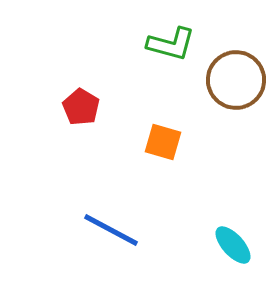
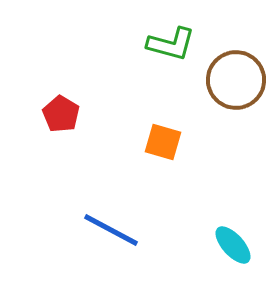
red pentagon: moved 20 px left, 7 px down
